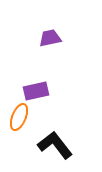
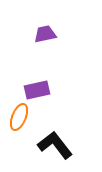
purple trapezoid: moved 5 px left, 4 px up
purple rectangle: moved 1 px right, 1 px up
